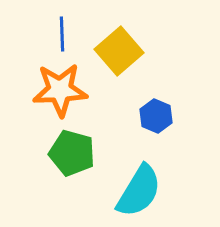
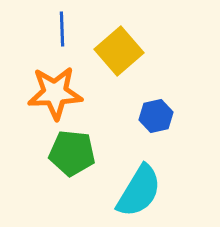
blue line: moved 5 px up
orange star: moved 5 px left, 3 px down
blue hexagon: rotated 24 degrees clockwise
green pentagon: rotated 9 degrees counterclockwise
